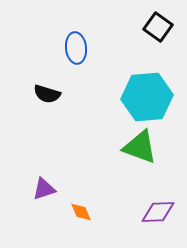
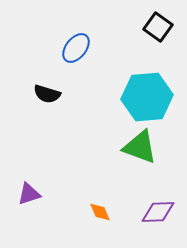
blue ellipse: rotated 44 degrees clockwise
purple triangle: moved 15 px left, 5 px down
orange diamond: moved 19 px right
